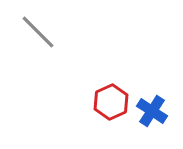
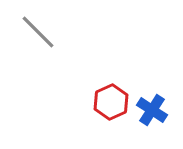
blue cross: moved 1 px up
